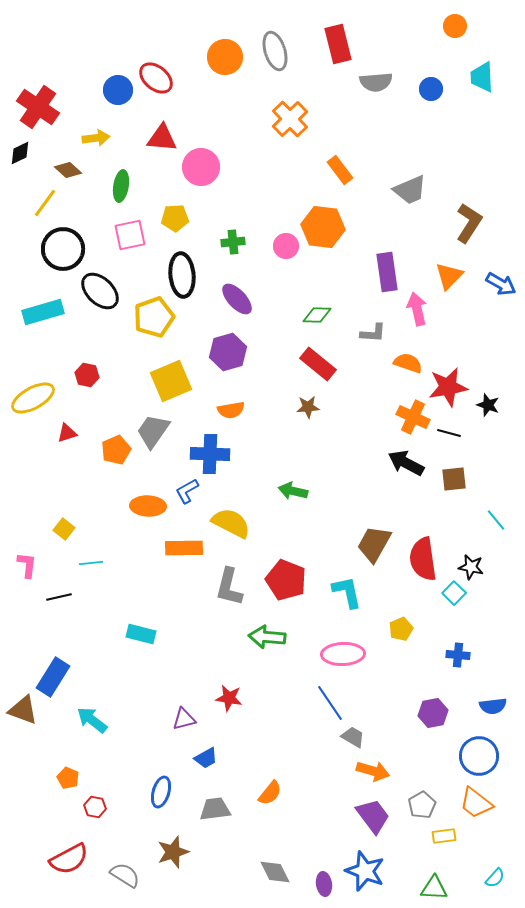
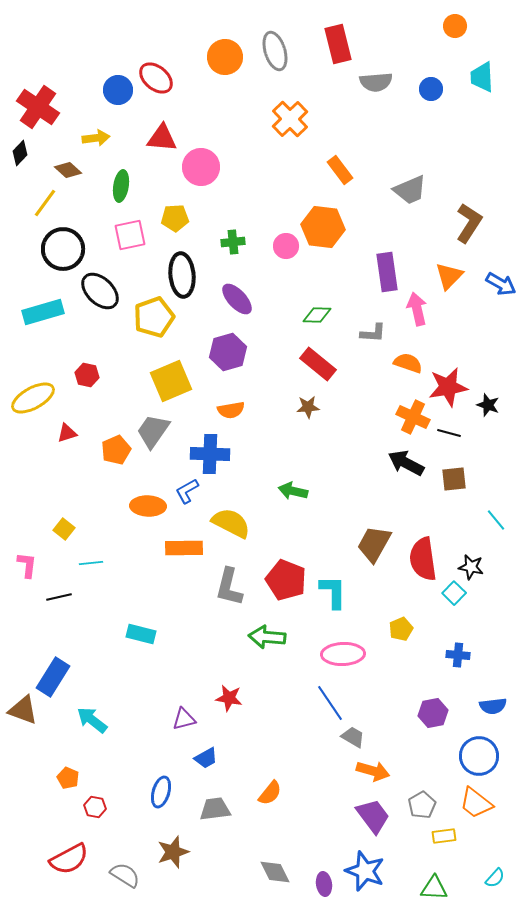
black diamond at (20, 153): rotated 20 degrees counterclockwise
cyan L-shape at (347, 592): moved 14 px left; rotated 12 degrees clockwise
